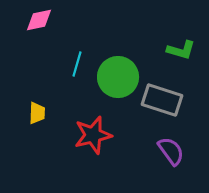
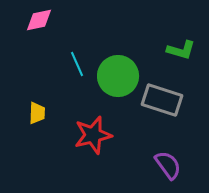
cyan line: rotated 40 degrees counterclockwise
green circle: moved 1 px up
purple semicircle: moved 3 px left, 14 px down
